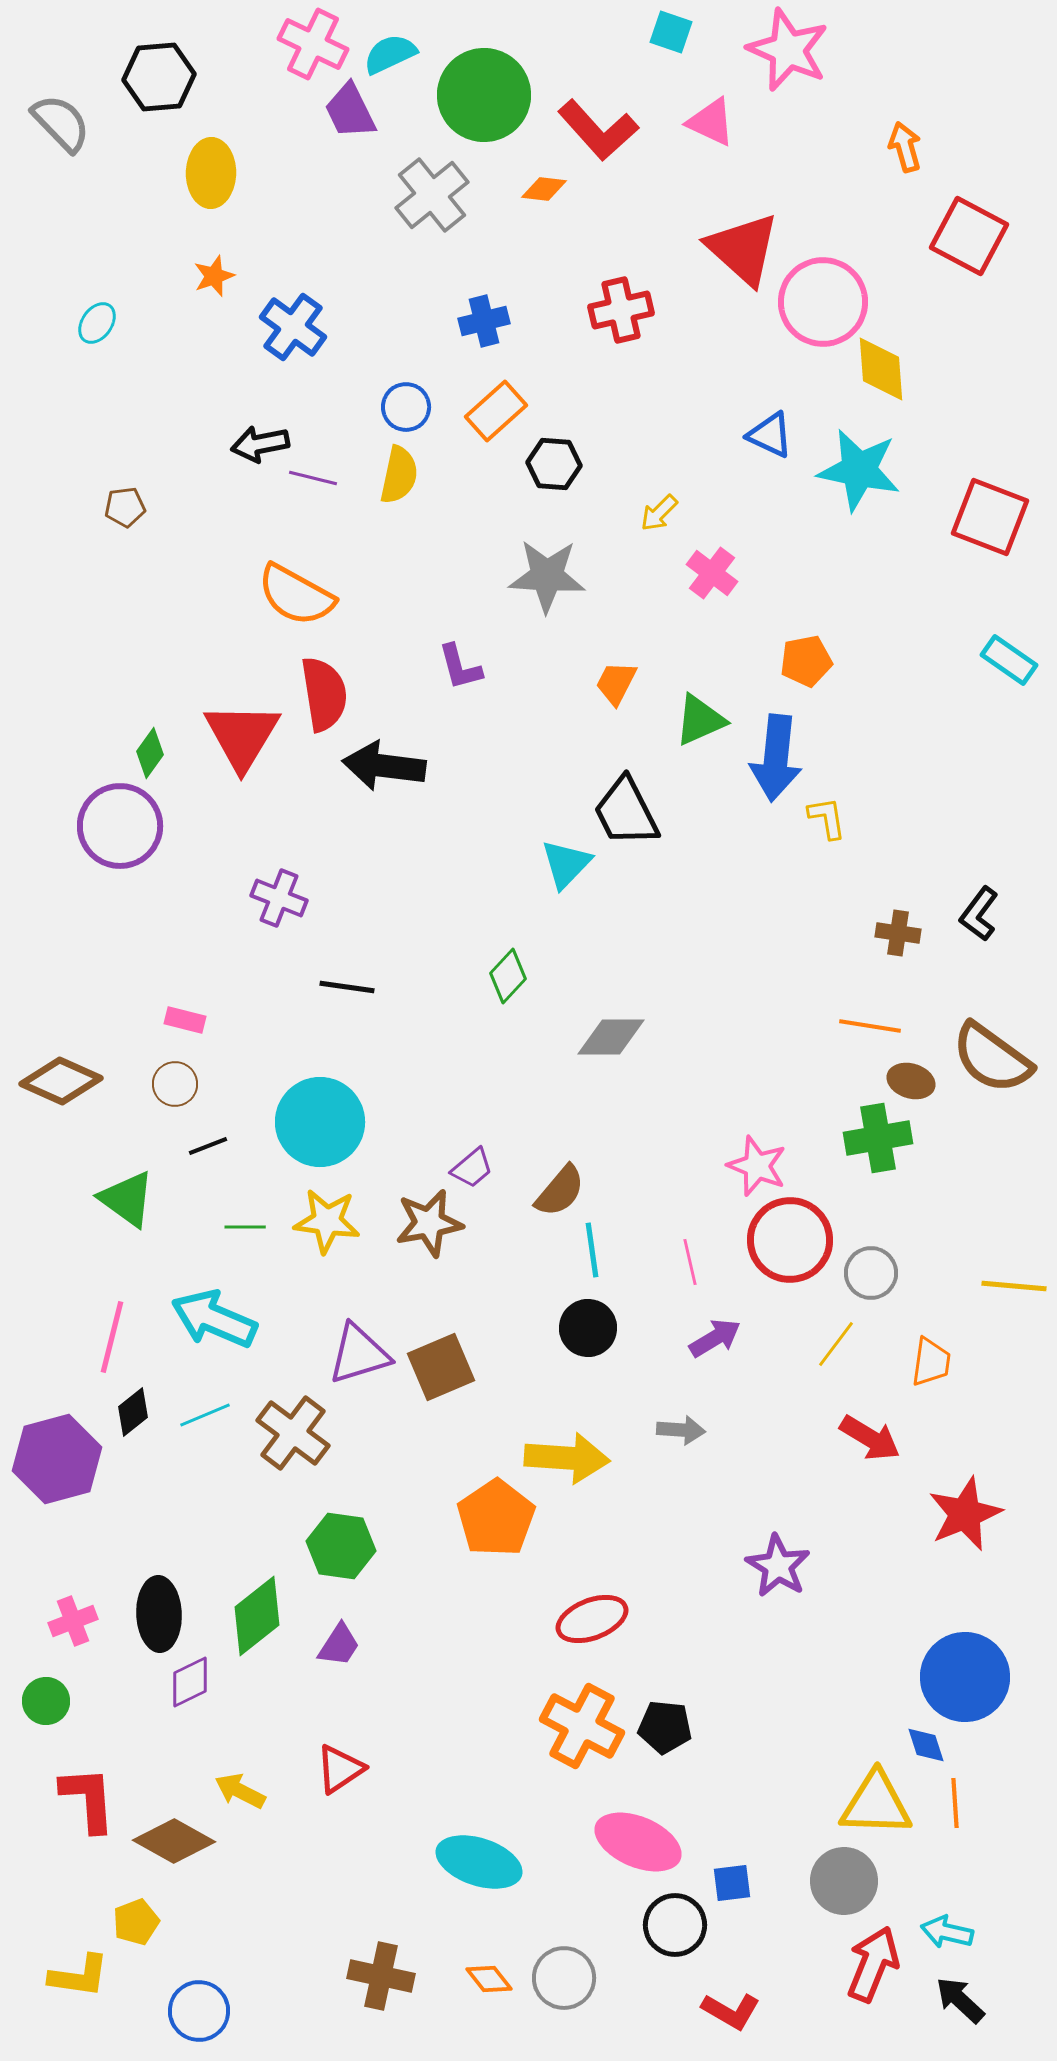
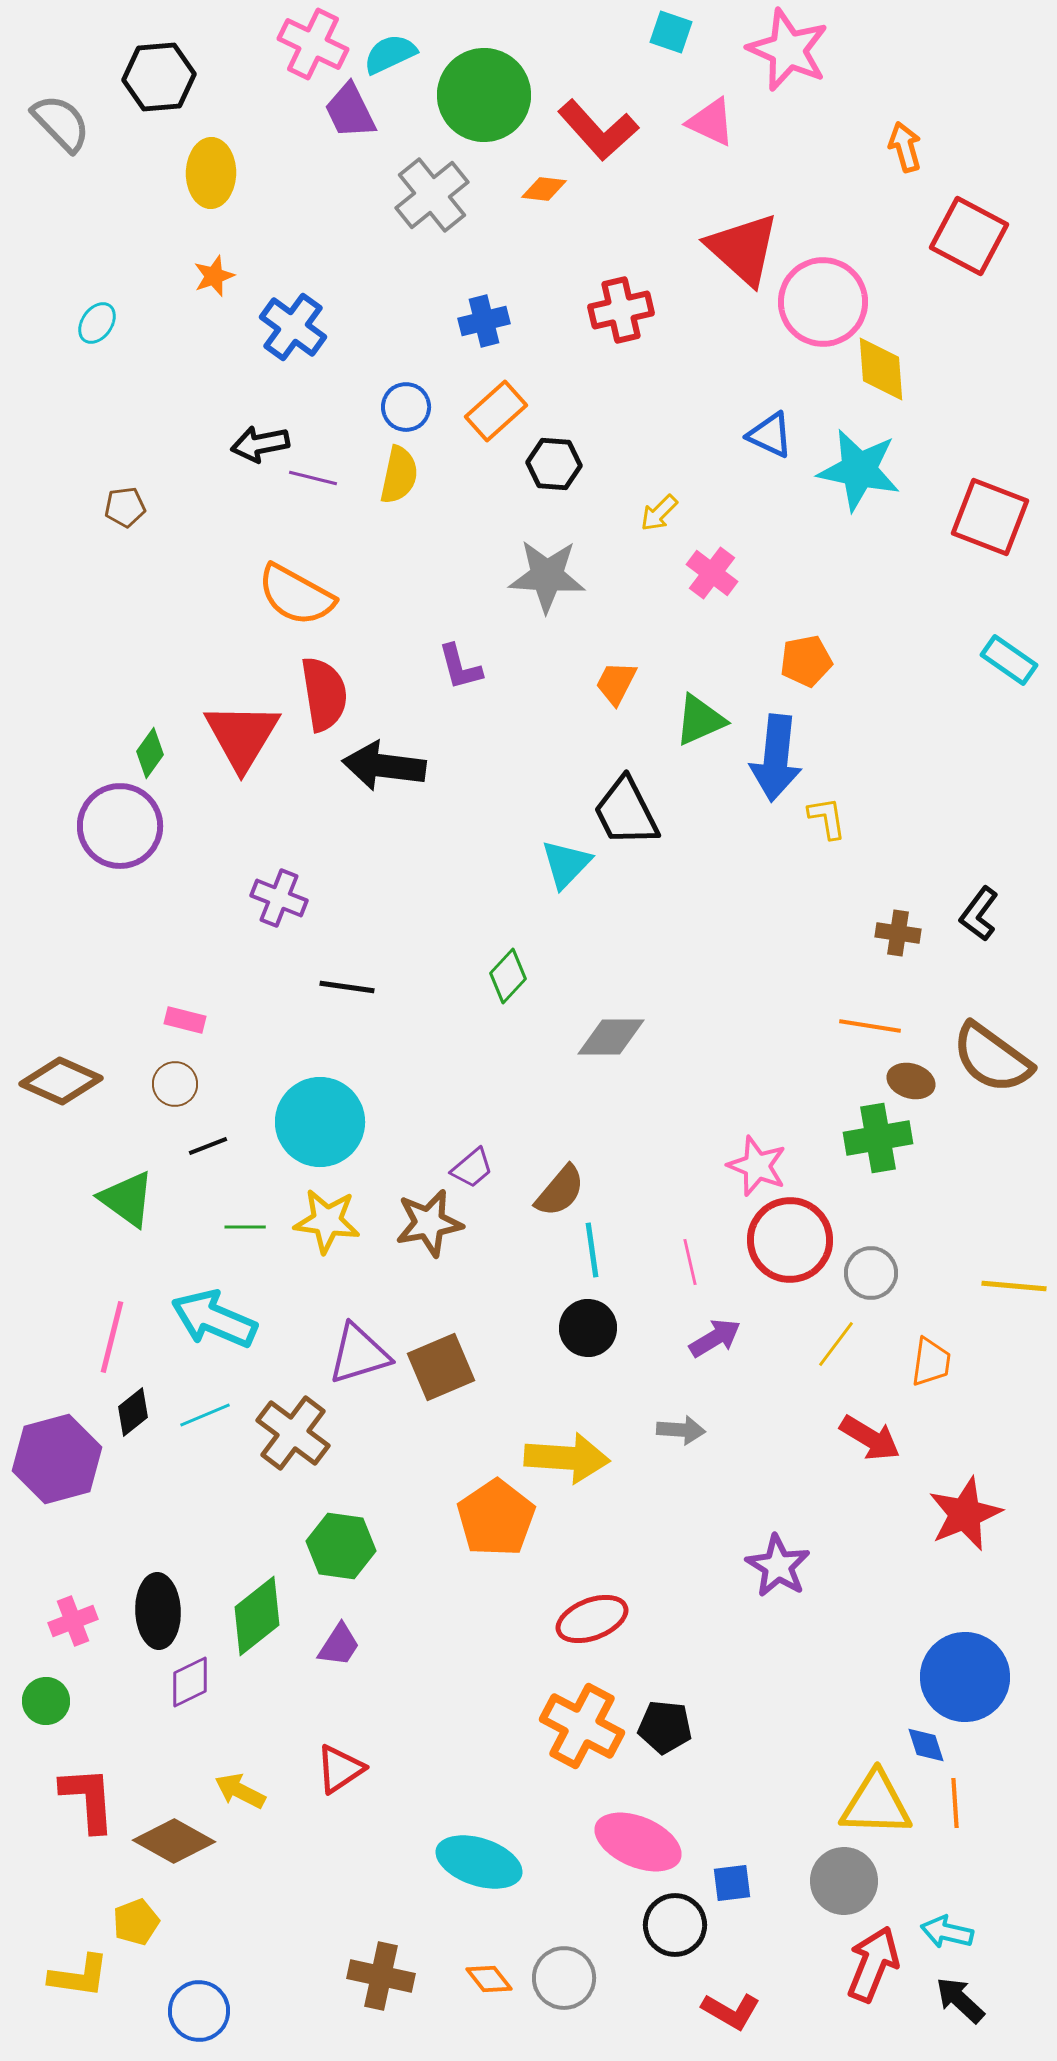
black ellipse at (159, 1614): moved 1 px left, 3 px up
